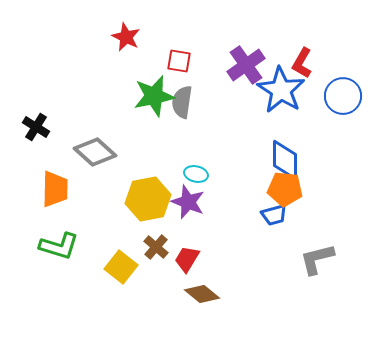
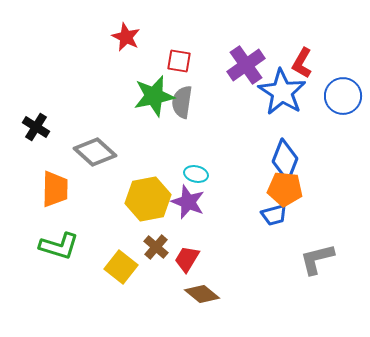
blue star: moved 1 px right, 2 px down
blue diamond: rotated 21 degrees clockwise
